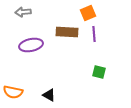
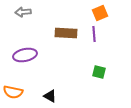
orange square: moved 12 px right
brown rectangle: moved 1 px left, 1 px down
purple ellipse: moved 6 px left, 10 px down
black triangle: moved 1 px right, 1 px down
